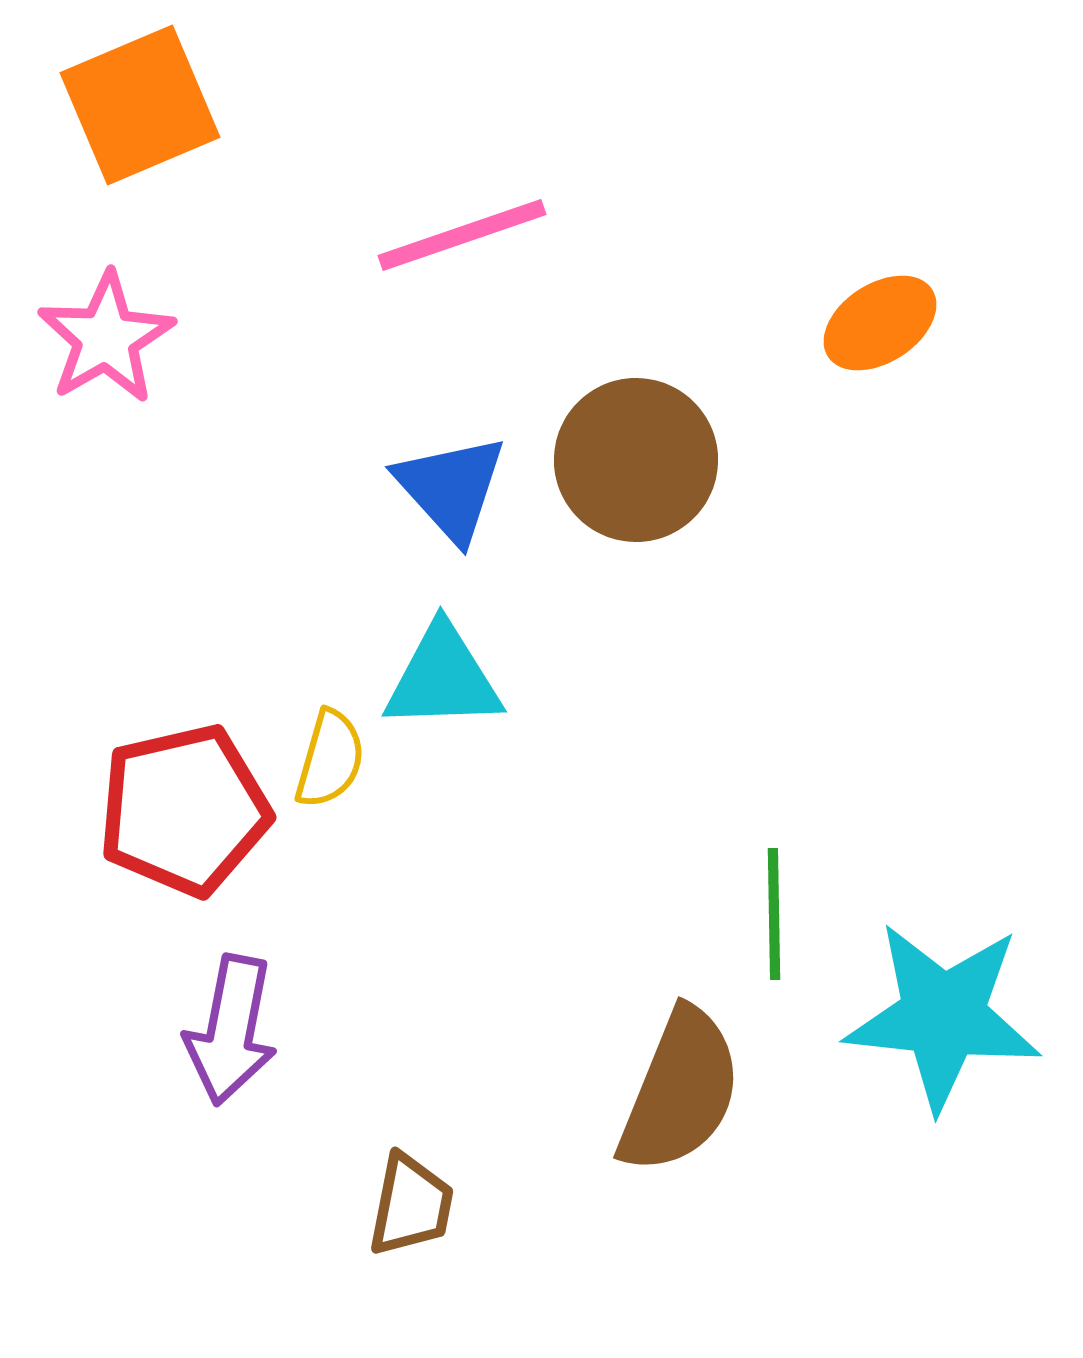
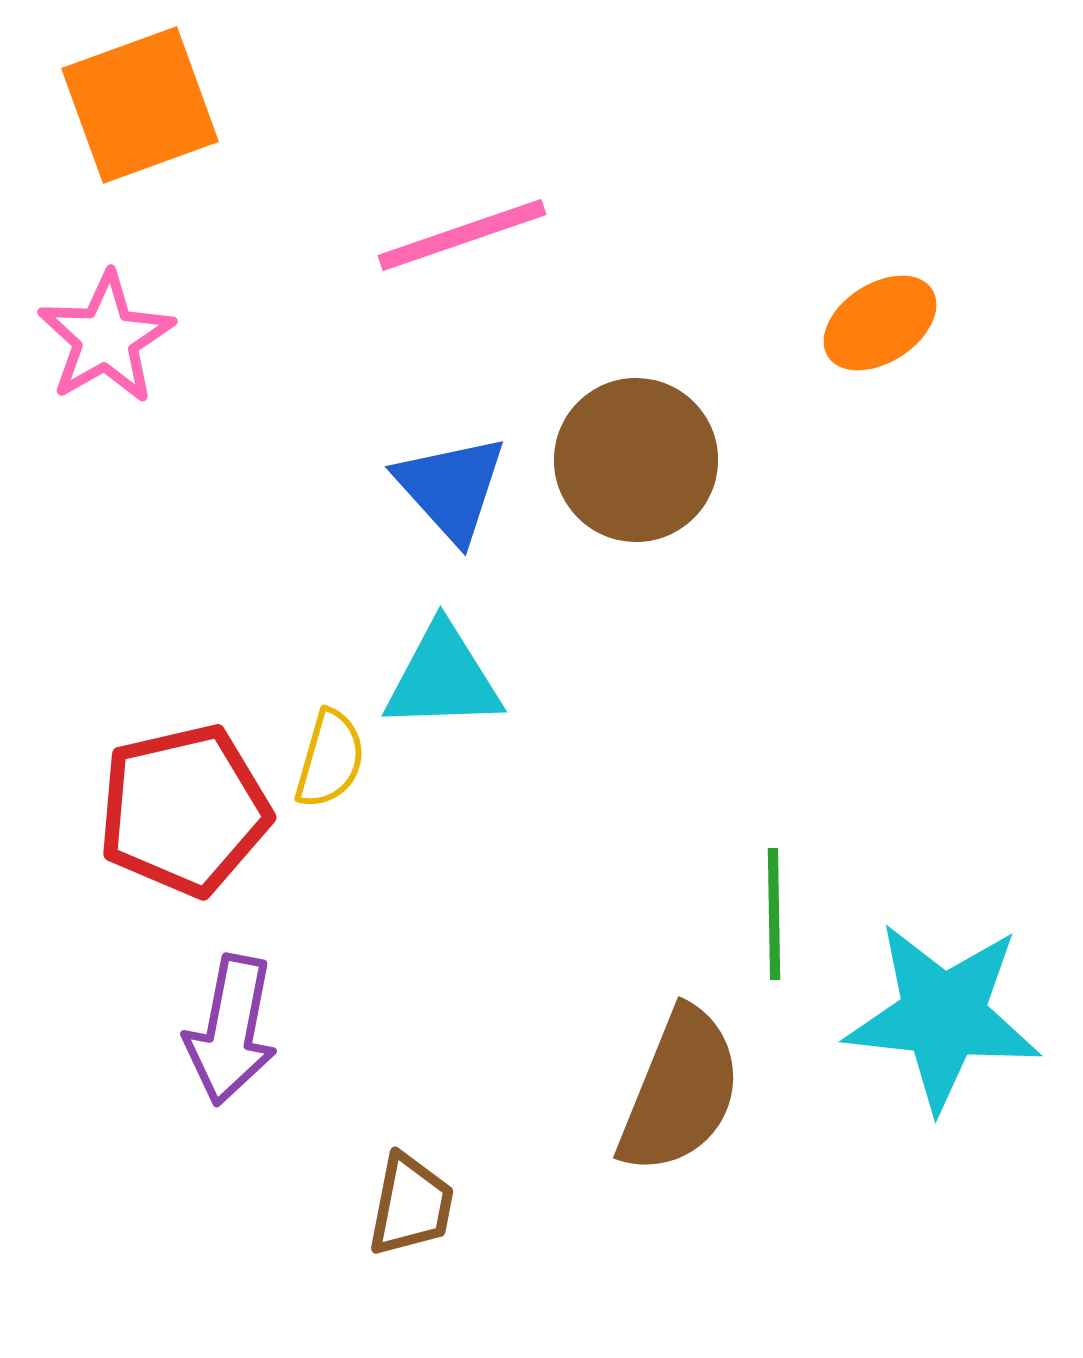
orange square: rotated 3 degrees clockwise
